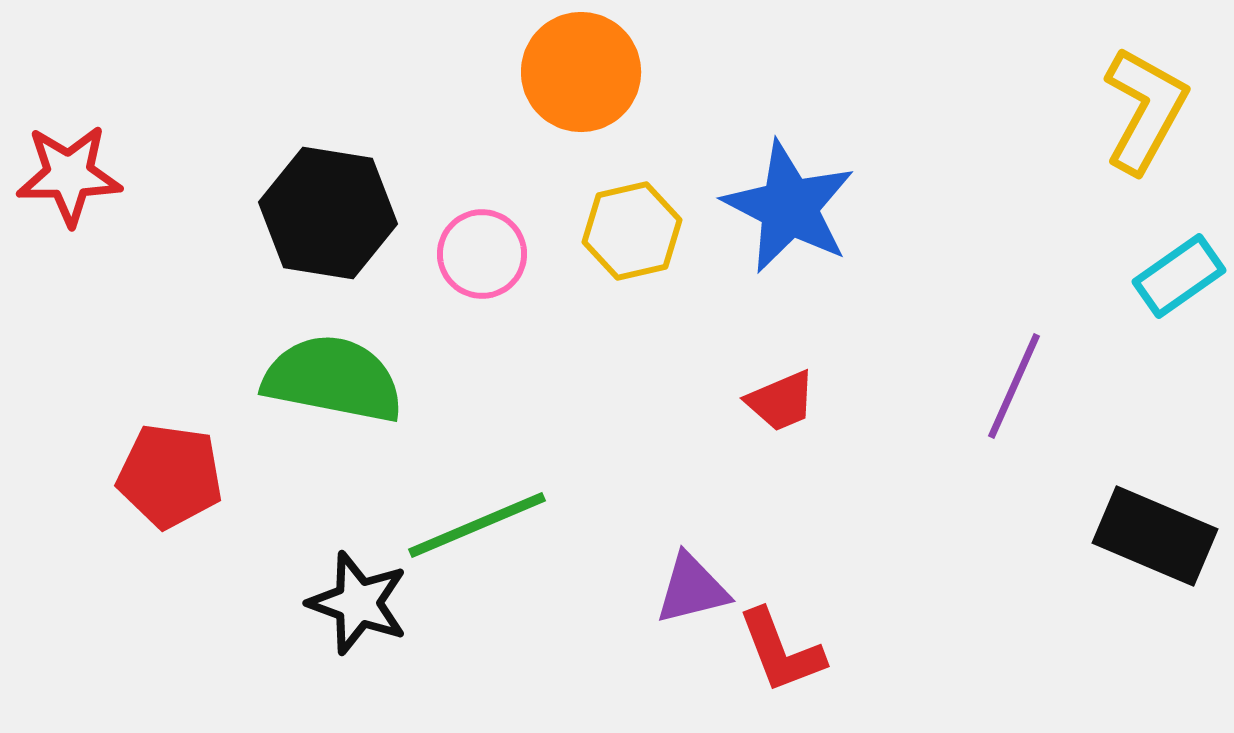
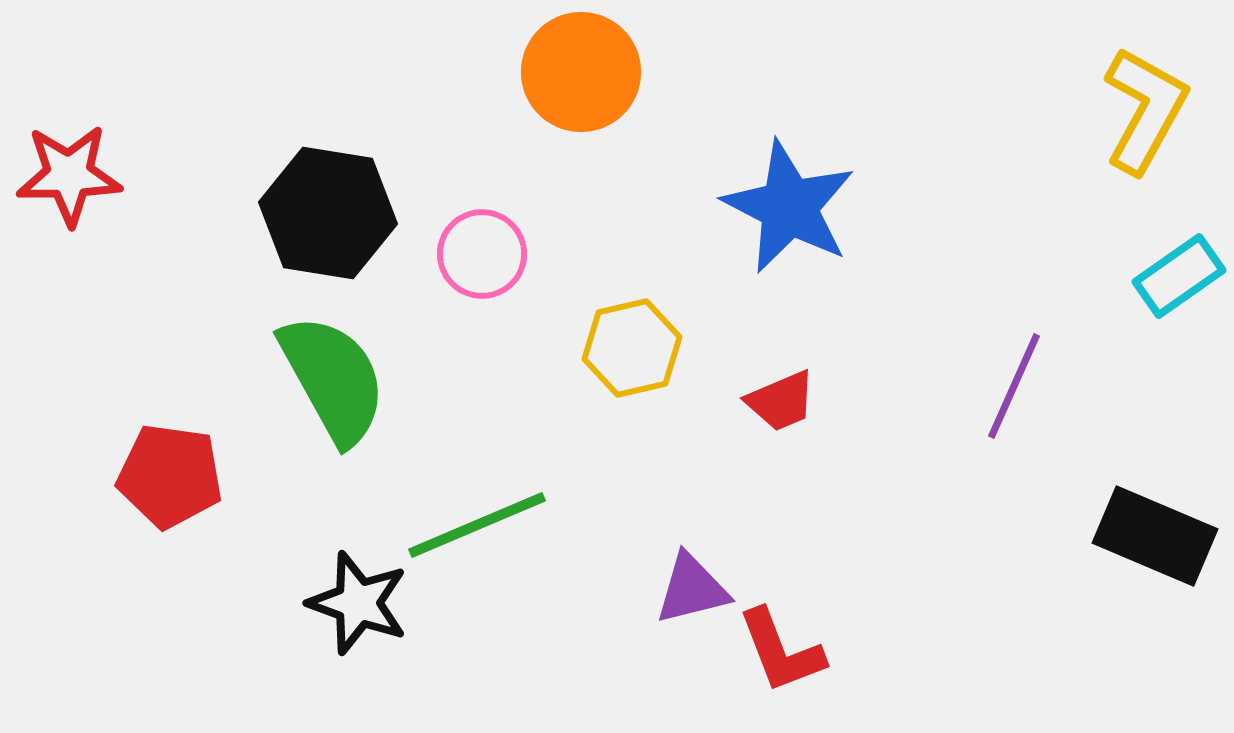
yellow hexagon: moved 117 px down
green semicircle: rotated 50 degrees clockwise
